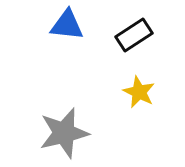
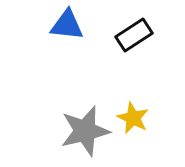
yellow star: moved 6 px left, 26 px down
gray star: moved 21 px right, 2 px up
